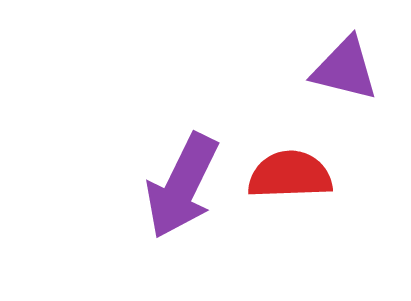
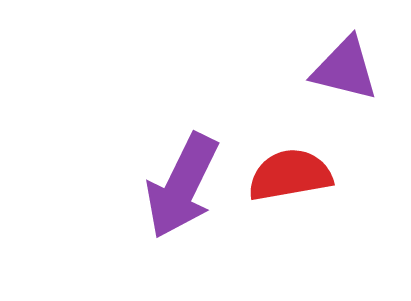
red semicircle: rotated 8 degrees counterclockwise
